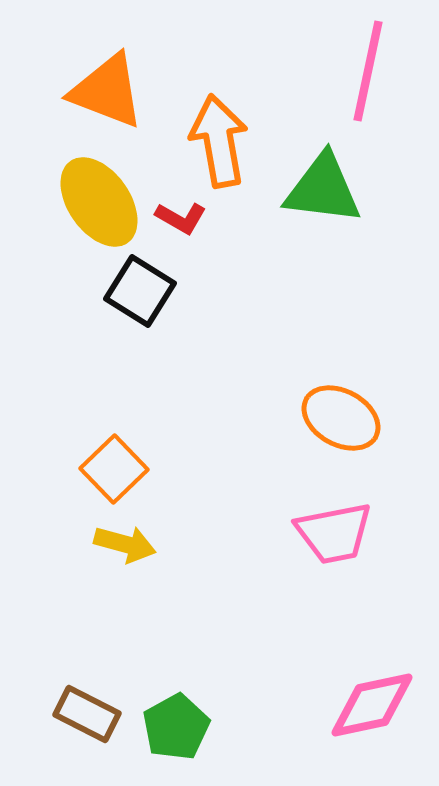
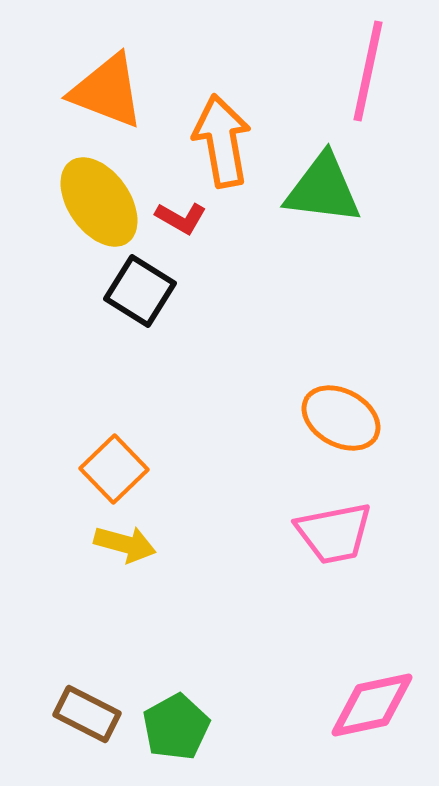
orange arrow: moved 3 px right
